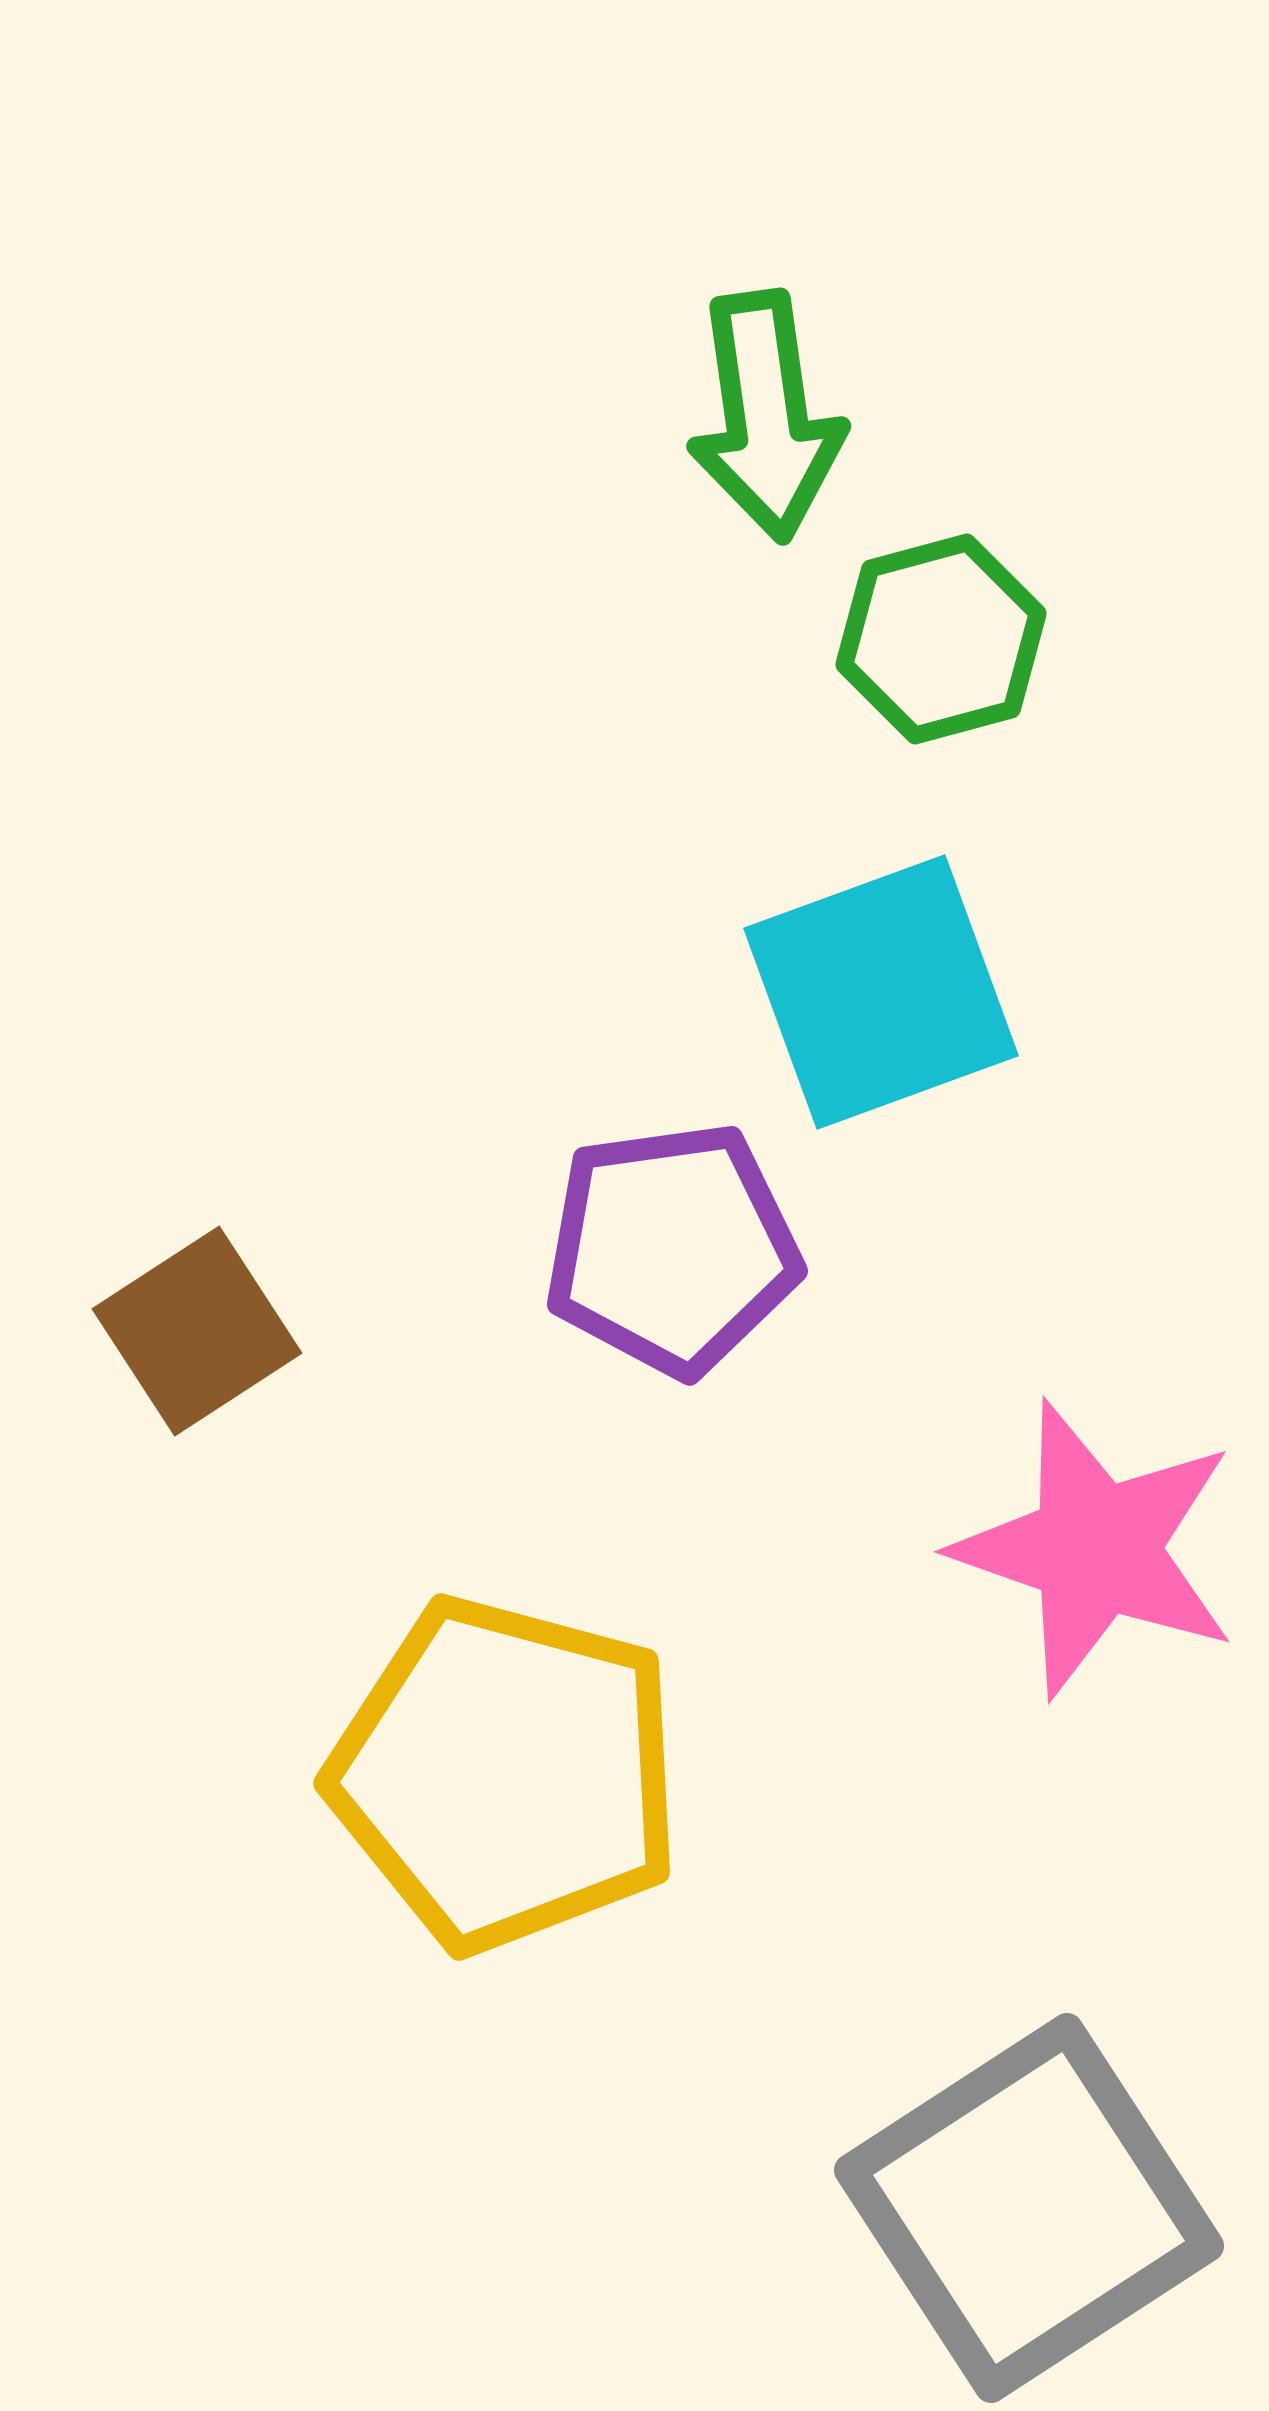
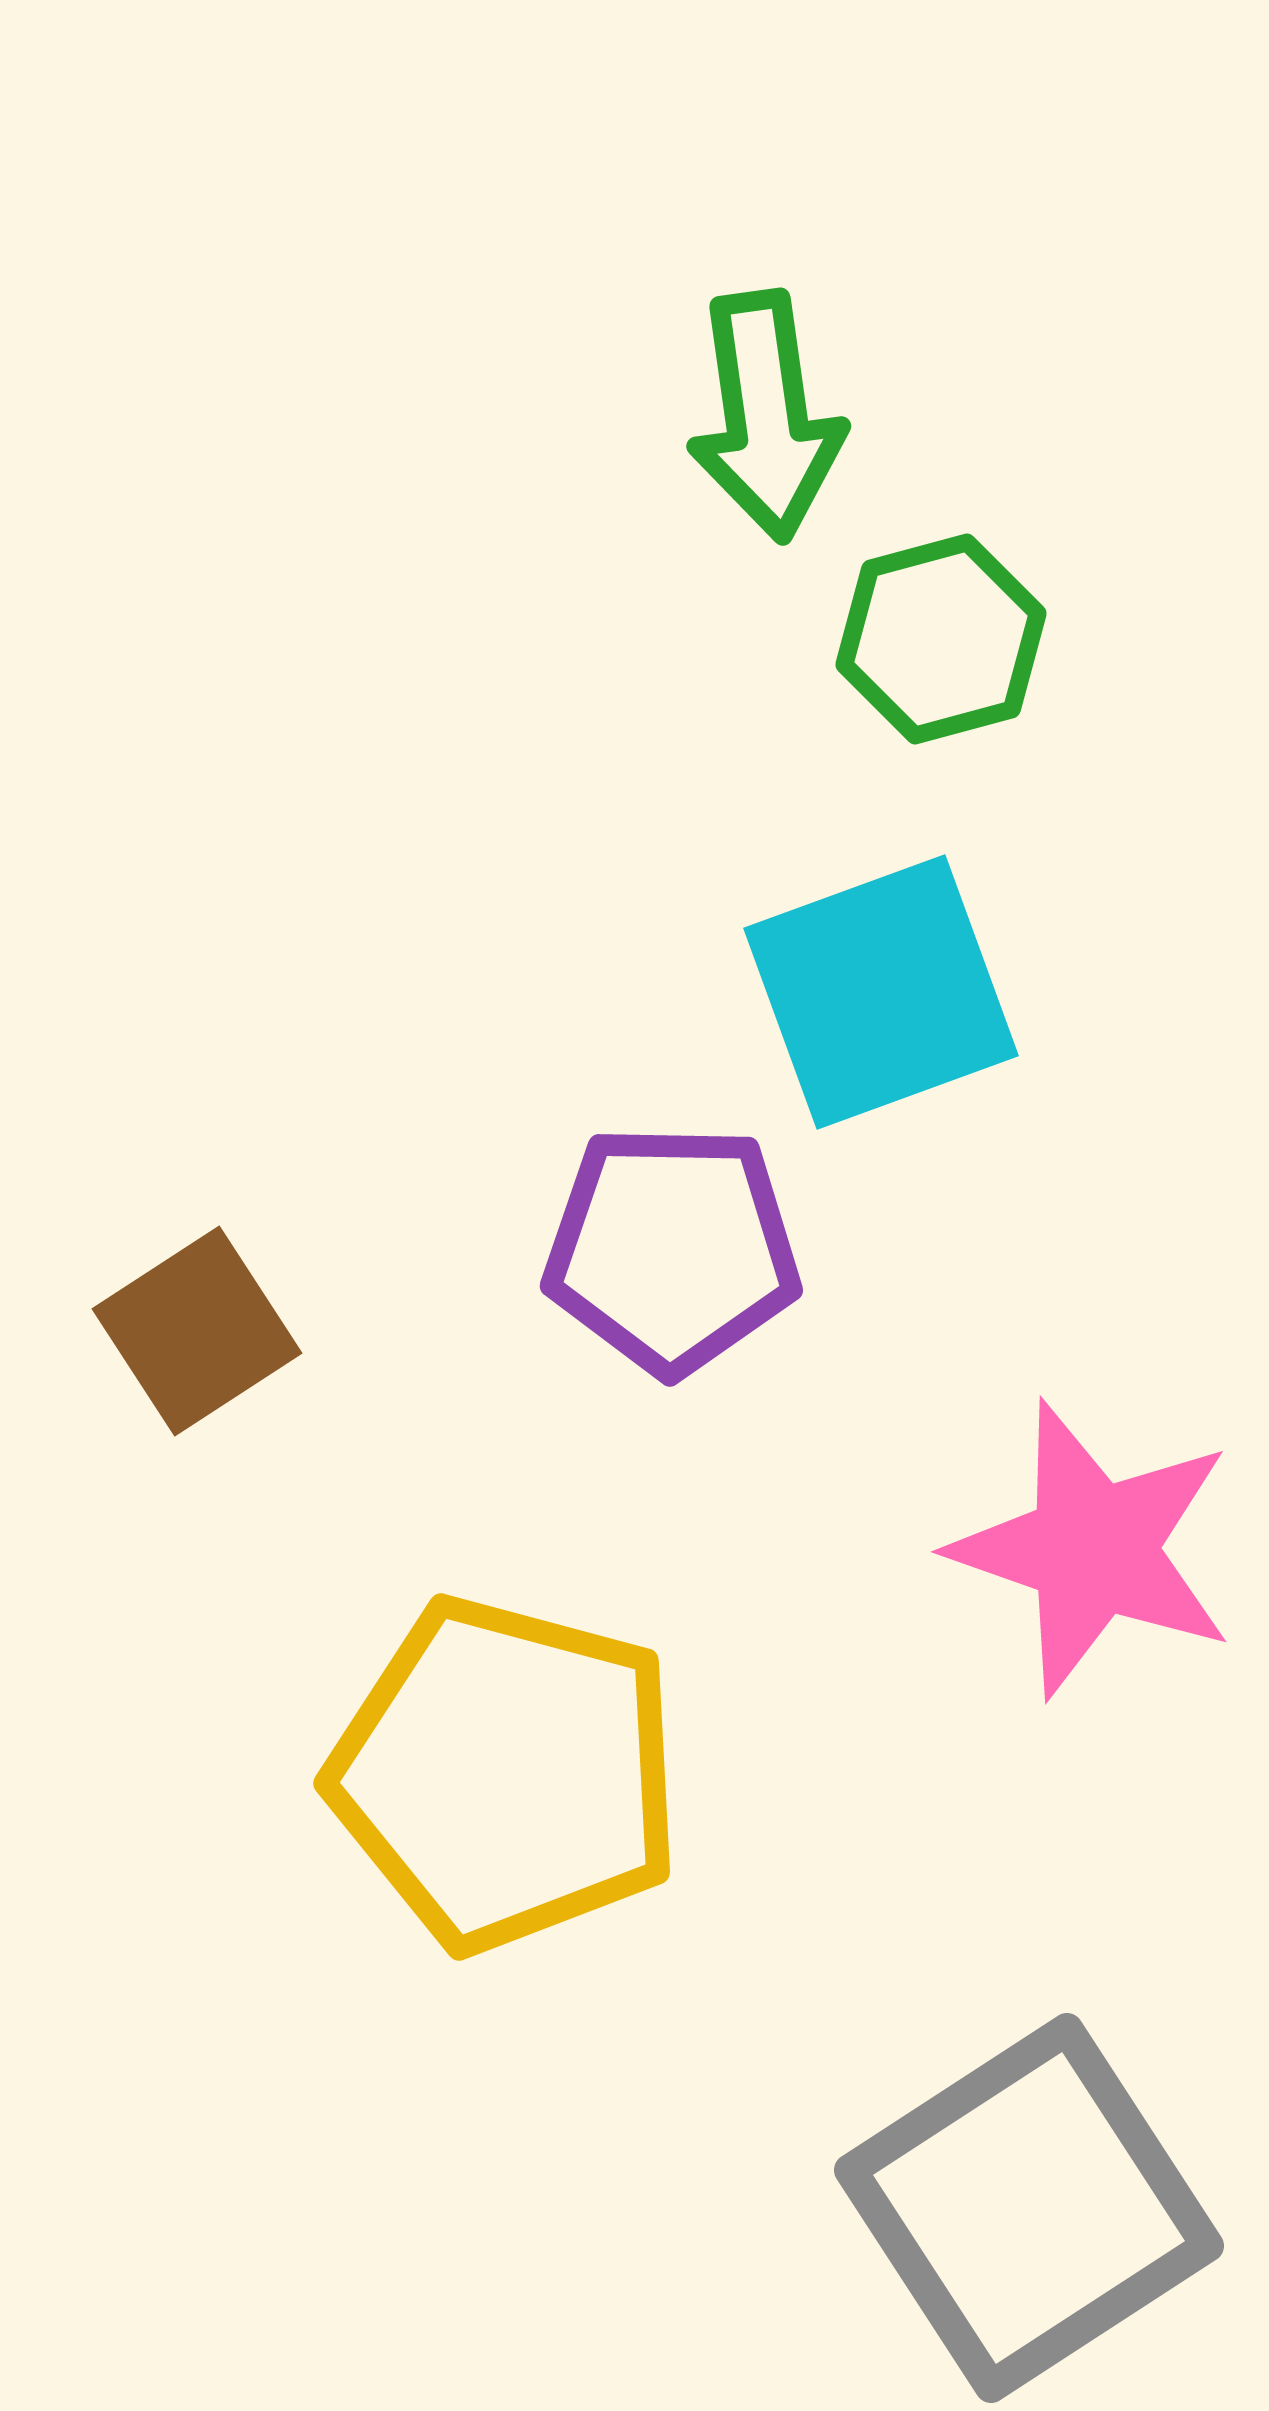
purple pentagon: rotated 9 degrees clockwise
pink star: moved 3 px left
